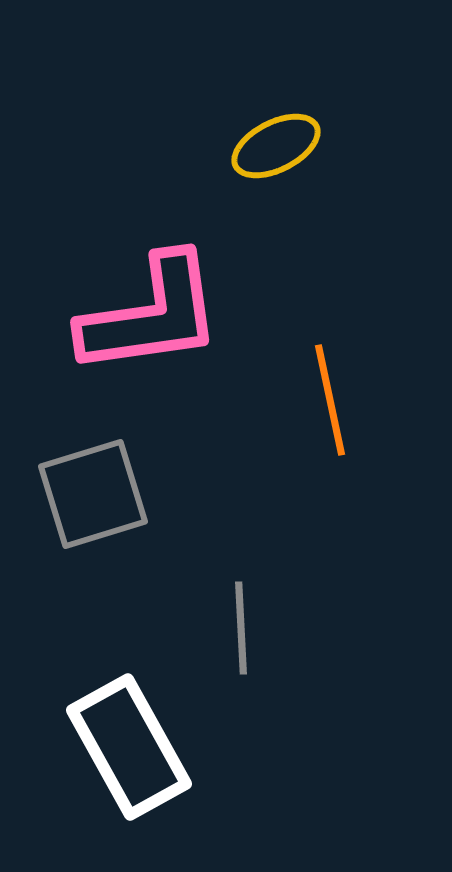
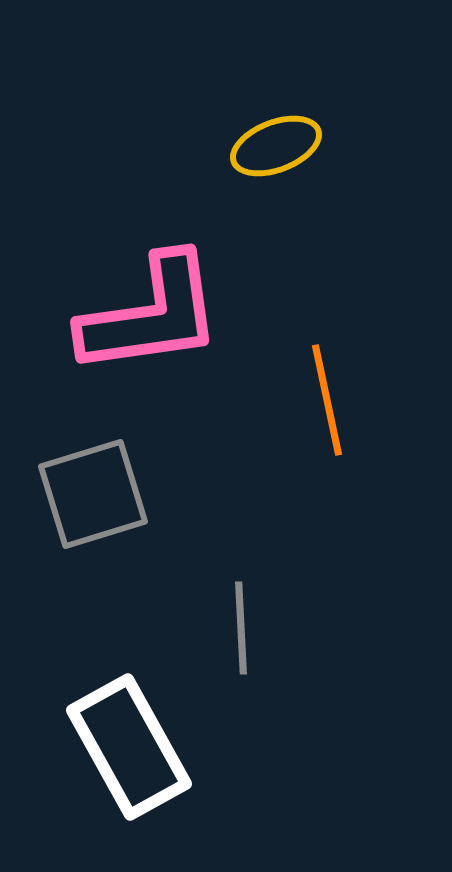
yellow ellipse: rotated 6 degrees clockwise
orange line: moved 3 px left
